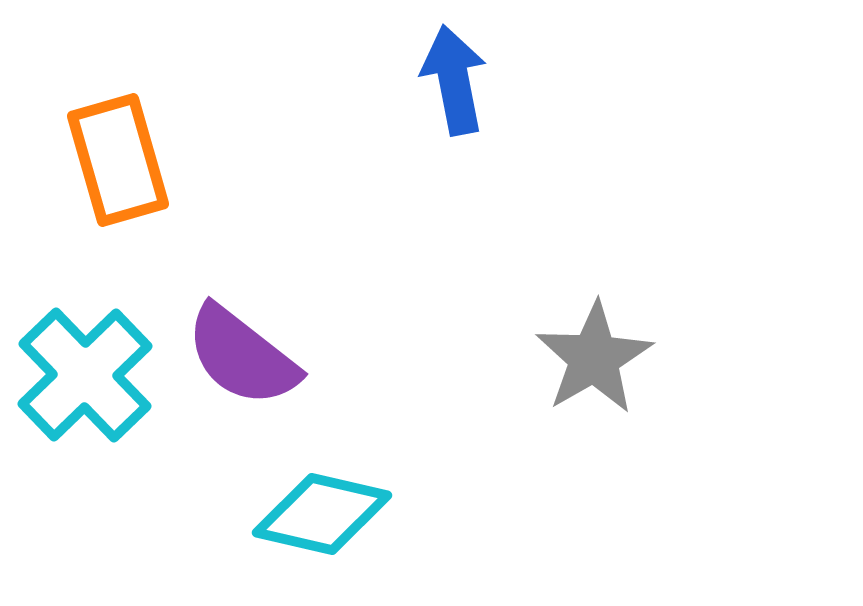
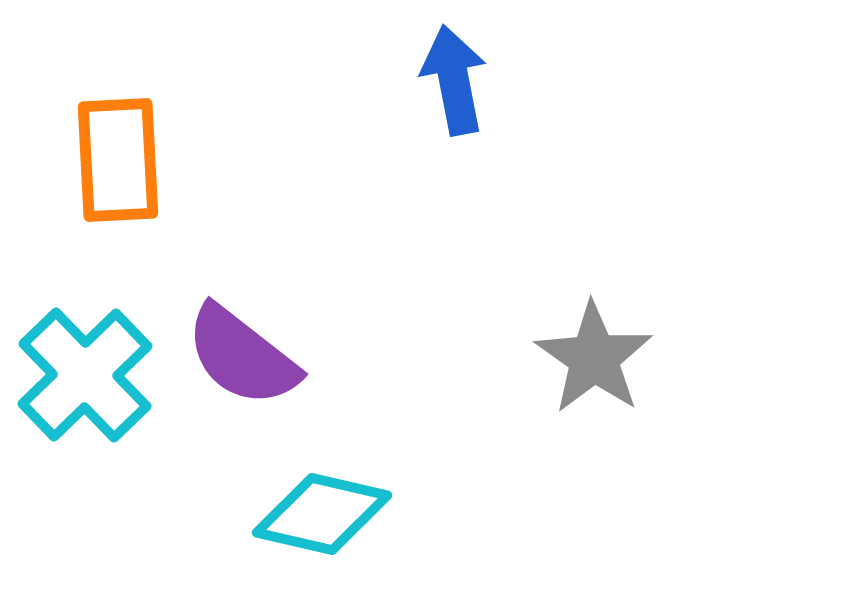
orange rectangle: rotated 13 degrees clockwise
gray star: rotated 7 degrees counterclockwise
